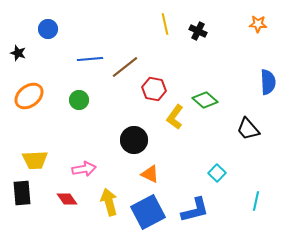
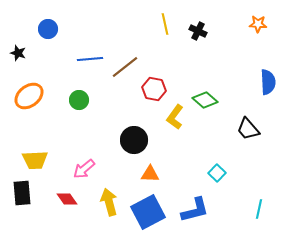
pink arrow: rotated 150 degrees clockwise
orange triangle: rotated 24 degrees counterclockwise
cyan line: moved 3 px right, 8 px down
